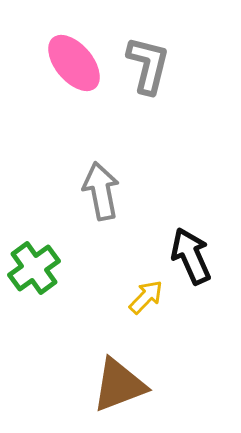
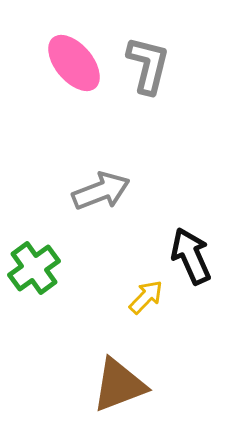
gray arrow: rotated 80 degrees clockwise
